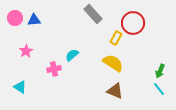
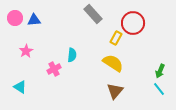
cyan semicircle: rotated 136 degrees clockwise
pink cross: rotated 16 degrees counterclockwise
brown triangle: rotated 48 degrees clockwise
